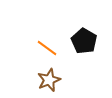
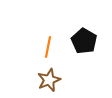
orange line: moved 1 px right, 1 px up; rotated 65 degrees clockwise
